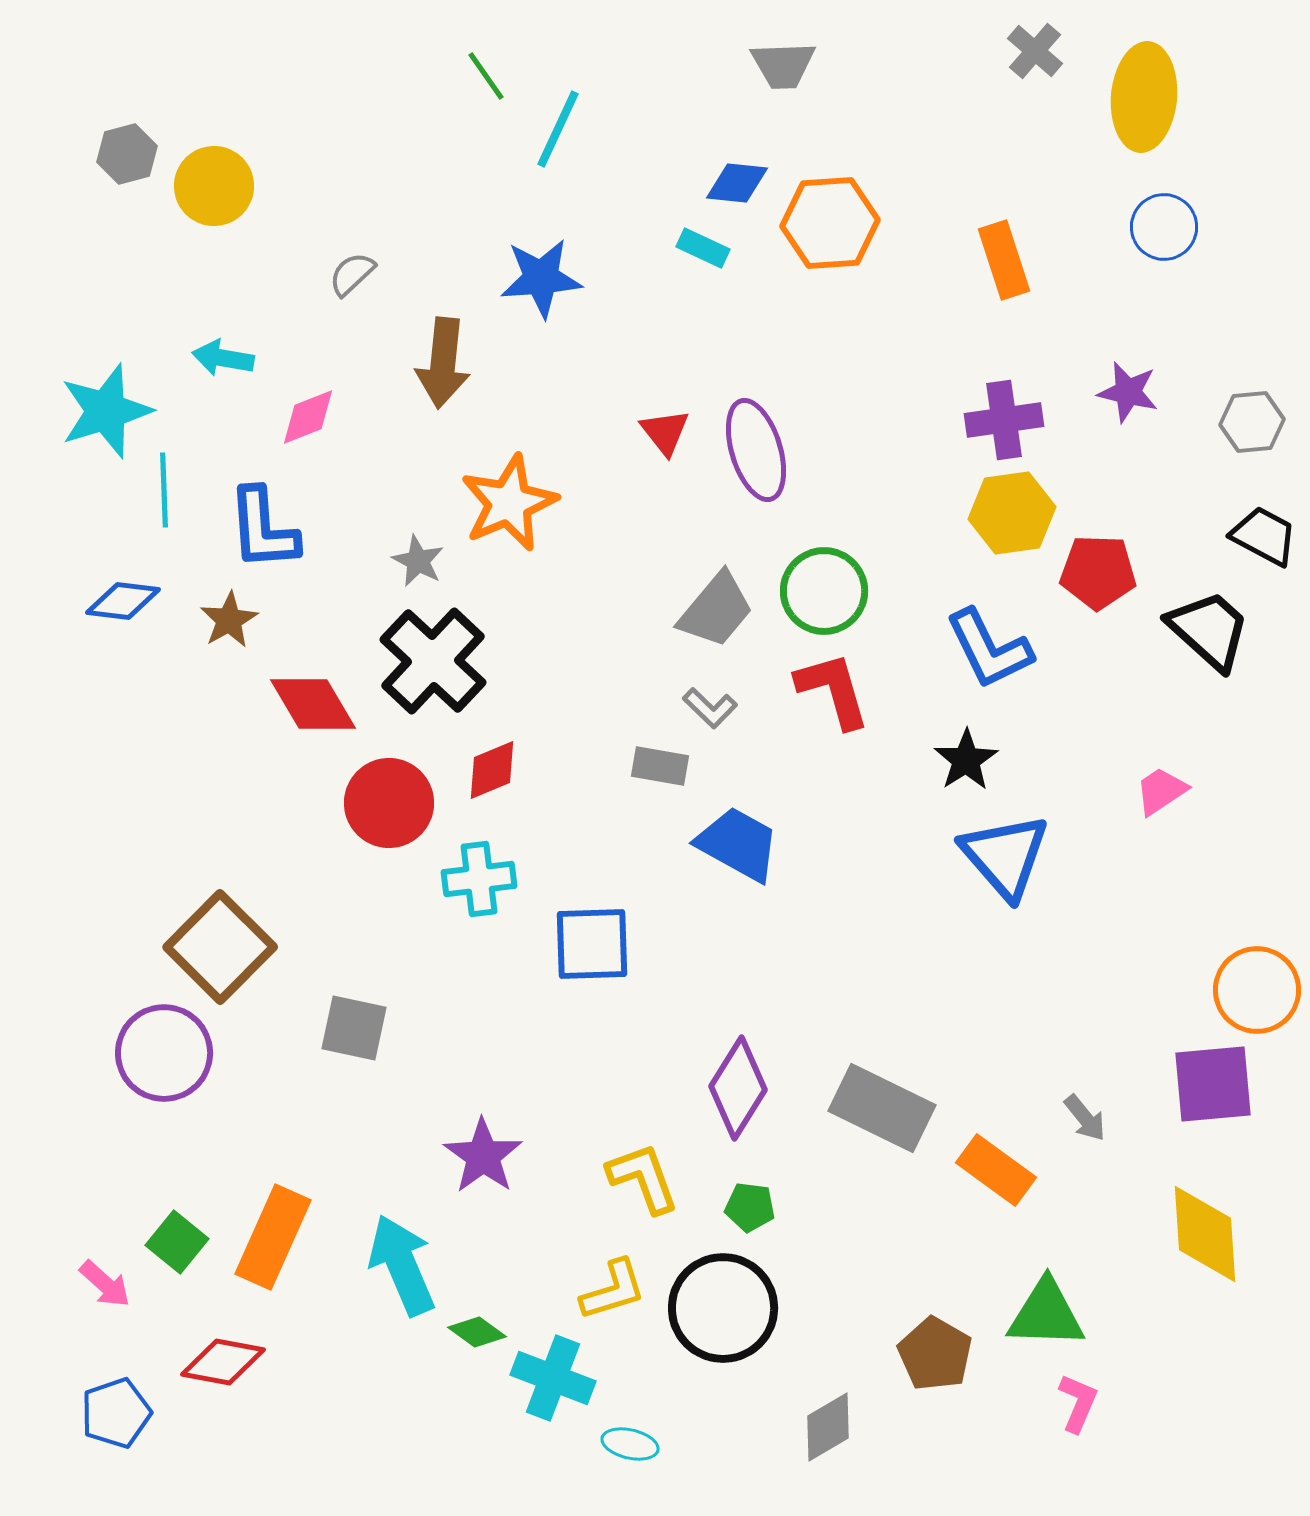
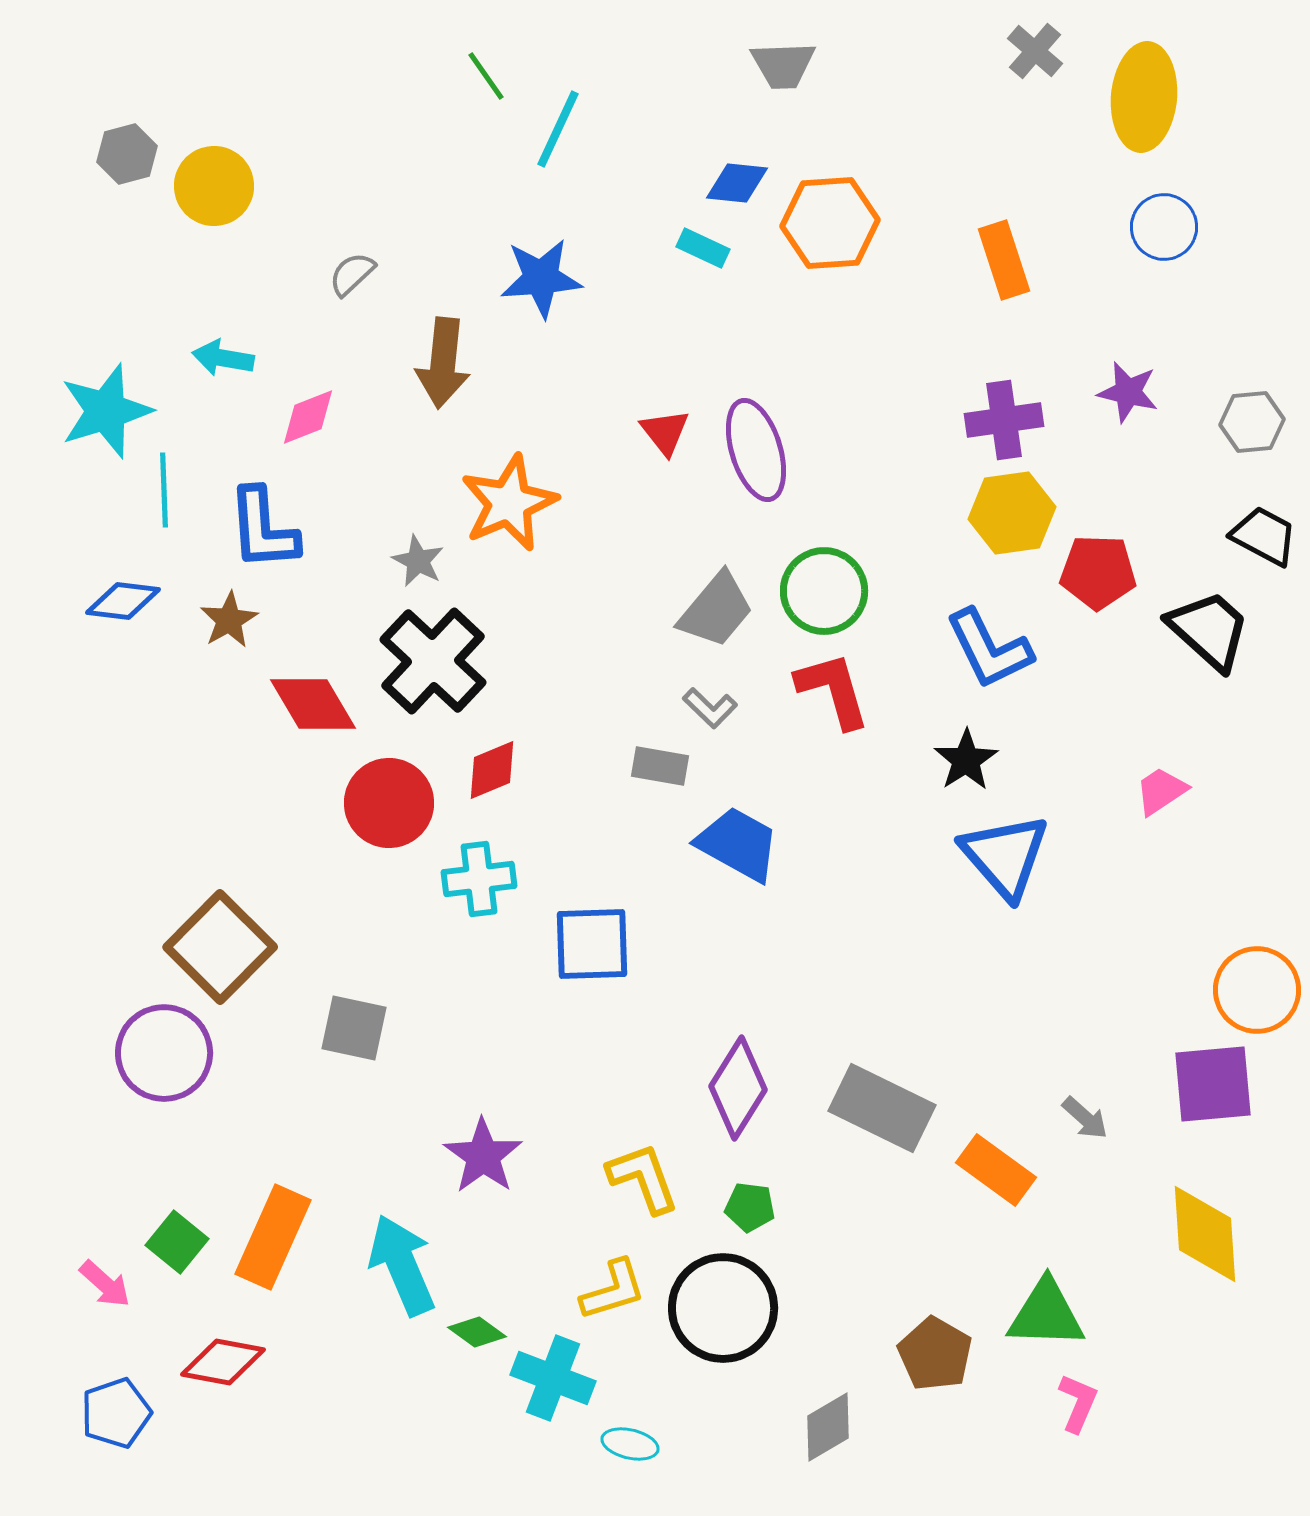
gray arrow at (1085, 1118): rotated 9 degrees counterclockwise
